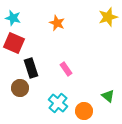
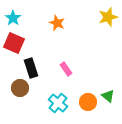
cyan star: rotated 21 degrees clockwise
orange circle: moved 4 px right, 9 px up
